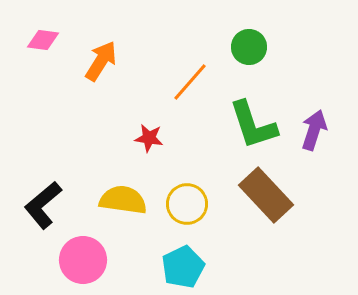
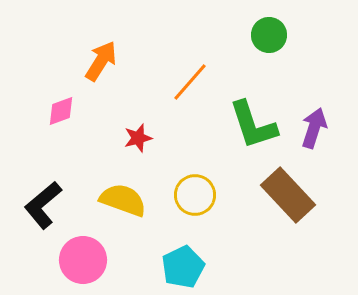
pink diamond: moved 18 px right, 71 px down; rotated 28 degrees counterclockwise
green circle: moved 20 px right, 12 px up
purple arrow: moved 2 px up
red star: moved 11 px left; rotated 24 degrees counterclockwise
brown rectangle: moved 22 px right
yellow semicircle: rotated 12 degrees clockwise
yellow circle: moved 8 px right, 9 px up
